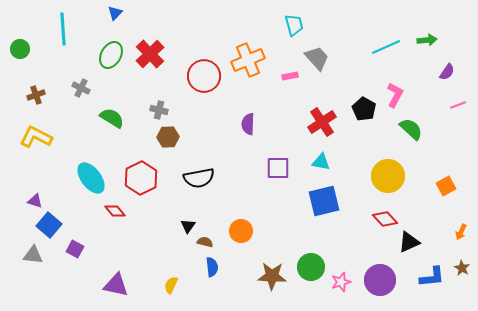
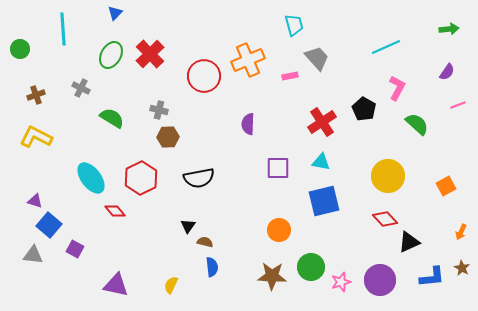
green arrow at (427, 40): moved 22 px right, 11 px up
pink L-shape at (395, 95): moved 2 px right, 7 px up
green semicircle at (411, 129): moved 6 px right, 5 px up
orange circle at (241, 231): moved 38 px right, 1 px up
